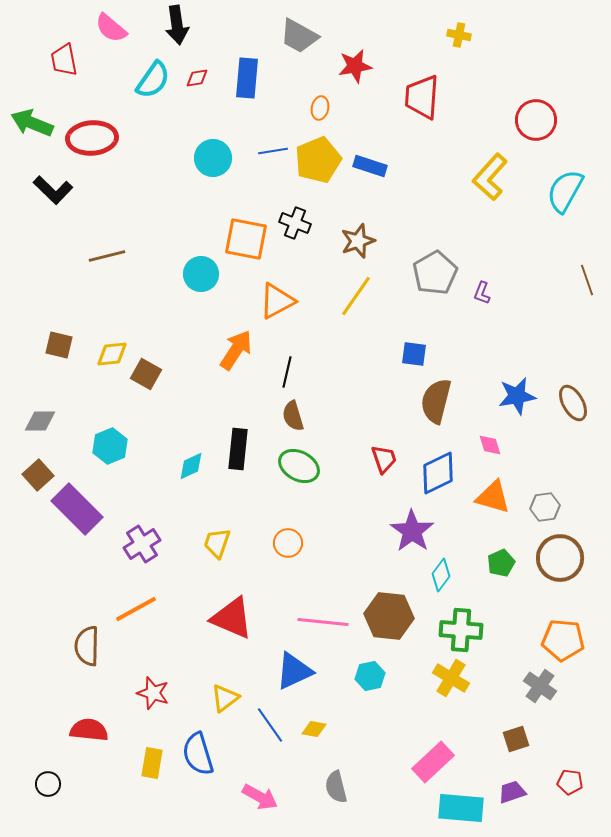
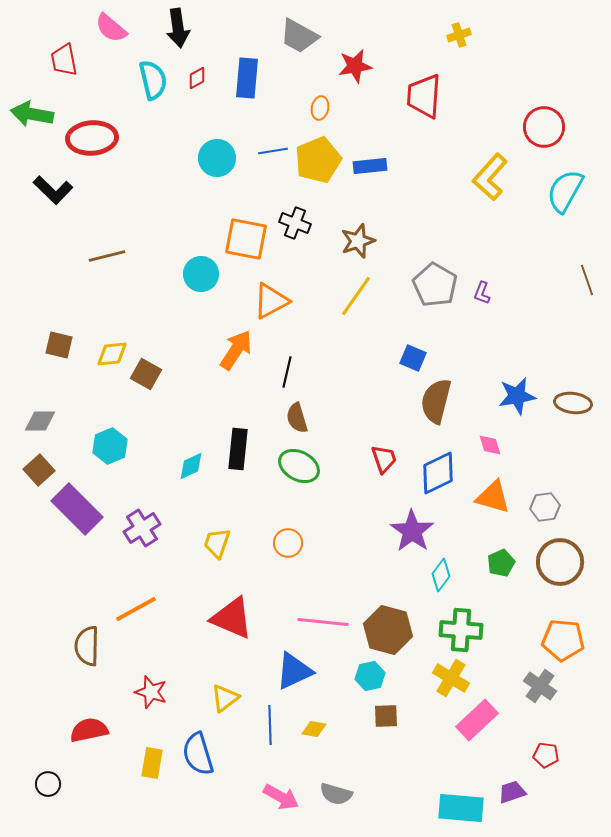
black arrow at (177, 25): moved 1 px right, 3 px down
yellow cross at (459, 35): rotated 30 degrees counterclockwise
red diamond at (197, 78): rotated 20 degrees counterclockwise
cyan semicircle at (153, 80): rotated 48 degrees counterclockwise
red trapezoid at (422, 97): moved 2 px right, 1 px up
red circle at (536, 120): moved 8 px right, 7 px down
green arrow at (32, 123): moved 9 px up; rotated 12 degrees counterclockwise
cyan circle at (213, 158): moved 4 px right
blue rectangle at (370, 166): rotated 24 degrees counterclockwise
gray pentagon at (435, 273): moved 12 px down; rotated 12 degrees counterclockwise
orange triangle at (277, 301): moved 6 px left
blue square at (414, 354): moved 1 px left, 4 px down; rotated 16 degrees clockwise
brown ellipse at (573, 403): rotated 54 degrees counterclockwise
brown semicircle at (293, 416): moved 4 px right, 2 px down
brown square at (38, 475): moved 1 px right, 5 px up
purple cross at (142, 544): moved 16 px up
brown circle at (560, 558): moved 4 px down
brown hexagon at (389, 616): moved 1 px left, 14 px down; rotated 9 degrees clockwise
red star at (153, 693): moved 2 px left, 1 px up
blue line at (270, 725): rotated 33 degrees clockwise
red semicircle at (89, 730): rotated 18 degrees counterclockwise
brown square at (516, 739): moved 130 px left, 23 px up; rotated 16 degrees clockwise
pink rectangle at (433, 762): moved 44 px right, 42 px up
red pentagon at (570, 782): moved 24 px left, 27 px up
gray semicircle at (336, 787): moved 7 px down; rotated 60 degrees counterclockwise
pink arrow at (260, 797): moved 21 px right
